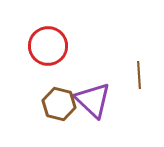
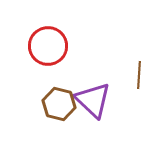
brown line: rotated 8 degrees clockwise
